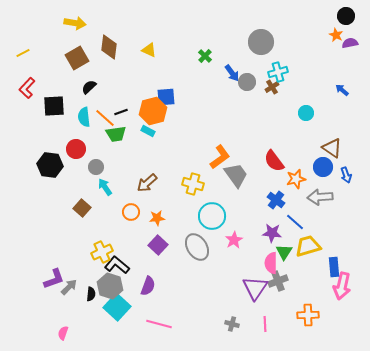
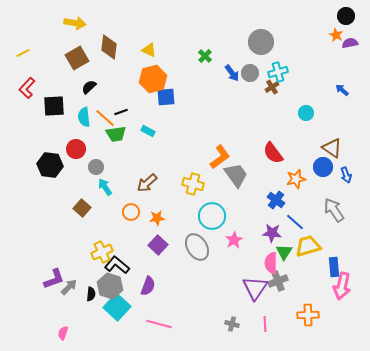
gray circle at (247, 82): moved 3 px right, 9 px up
orange hexagon at (153, 111): moved 32 px up
red semicircle at (274, 161): moved 1 px left, 8 px up
gray arrow at (320, 197): moved 14 px right, 13 px down; rotated 60 degrees clockwise
